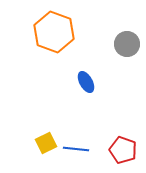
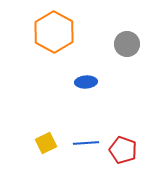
orange hexagon: rotated 9 degrees clockwise
blue ellipse: rotated 65 degrees counterclockwise
blue line: moved 10 px right, 6 px up; rotated 10 degrees counterclockwise
